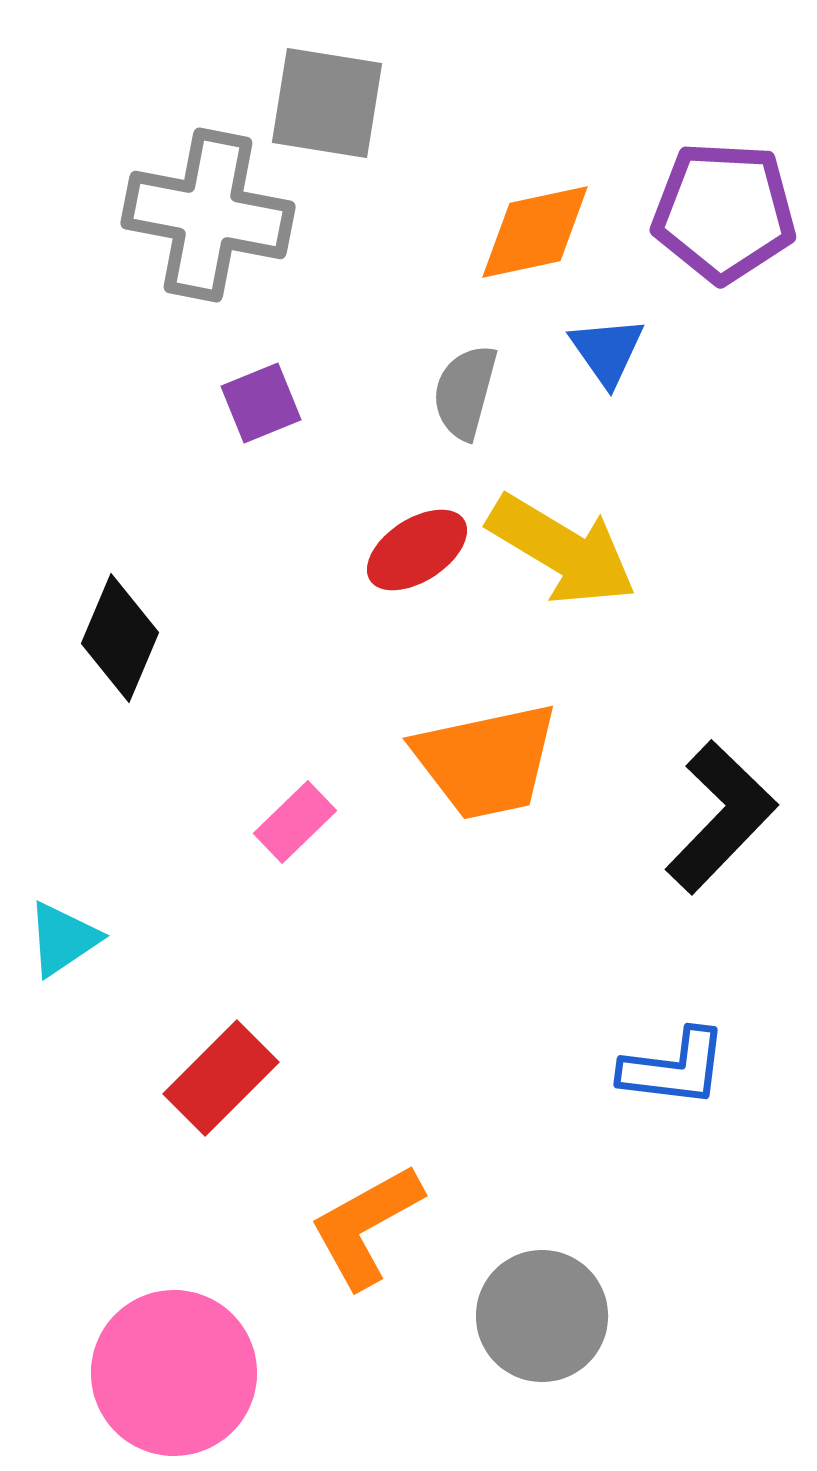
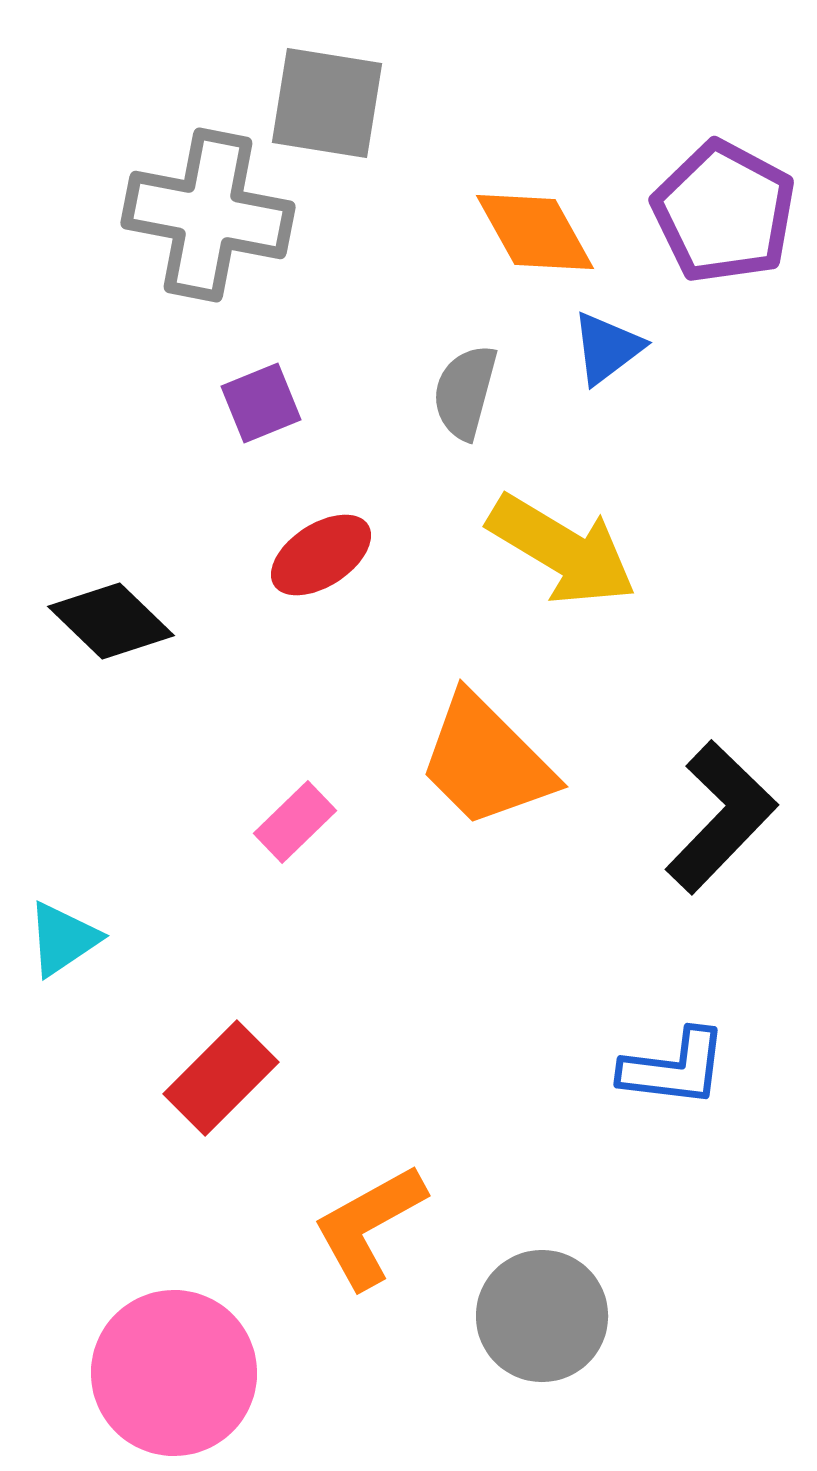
purple pentagon: rotated 25 degrees clockwise
orange diamond: rotated 73 degrees clockwise
blue triangle: moved 3 px up; rotated 28 degrees clockwise
red ellipse: moved 96 px left, 5 px down
black diamond: moved 9 px left, 17 px up; rotated 69 degrees counterclockwise
orange trapezoid: rotated 57 degrees clockwise
orange L-shape: moved 3 px right
